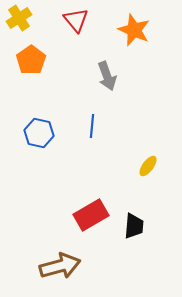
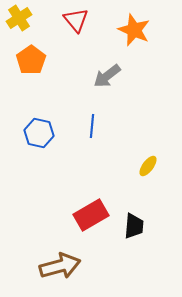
gray arrow: rotated 72 degrees clockwise
